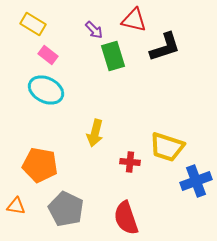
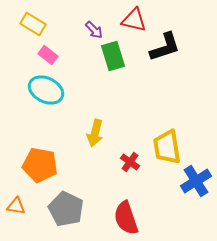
yellow trapezoid: rotated 63 degrees clockwise
red cross: rotated 30 degrees clockwise
blue cross: rotated 12 degrees counterclockwise
